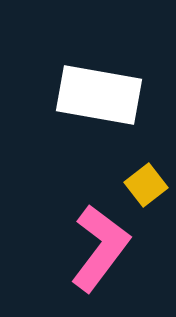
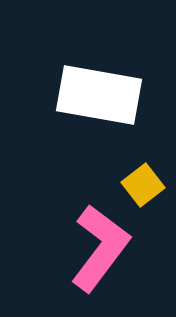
yellow square: moved 3 px left
